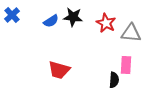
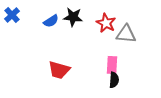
gray triangle: moved 5 px left, 1 px down
pink rectangle: moved 14 px left
